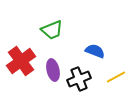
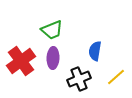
blue semicircle: rotated 102 degrees counterclockwise
purple ellipse: moved 12 px up; rotated 15 degrees clockwise
yellow line: rotated 12 degrees counterclockwise
